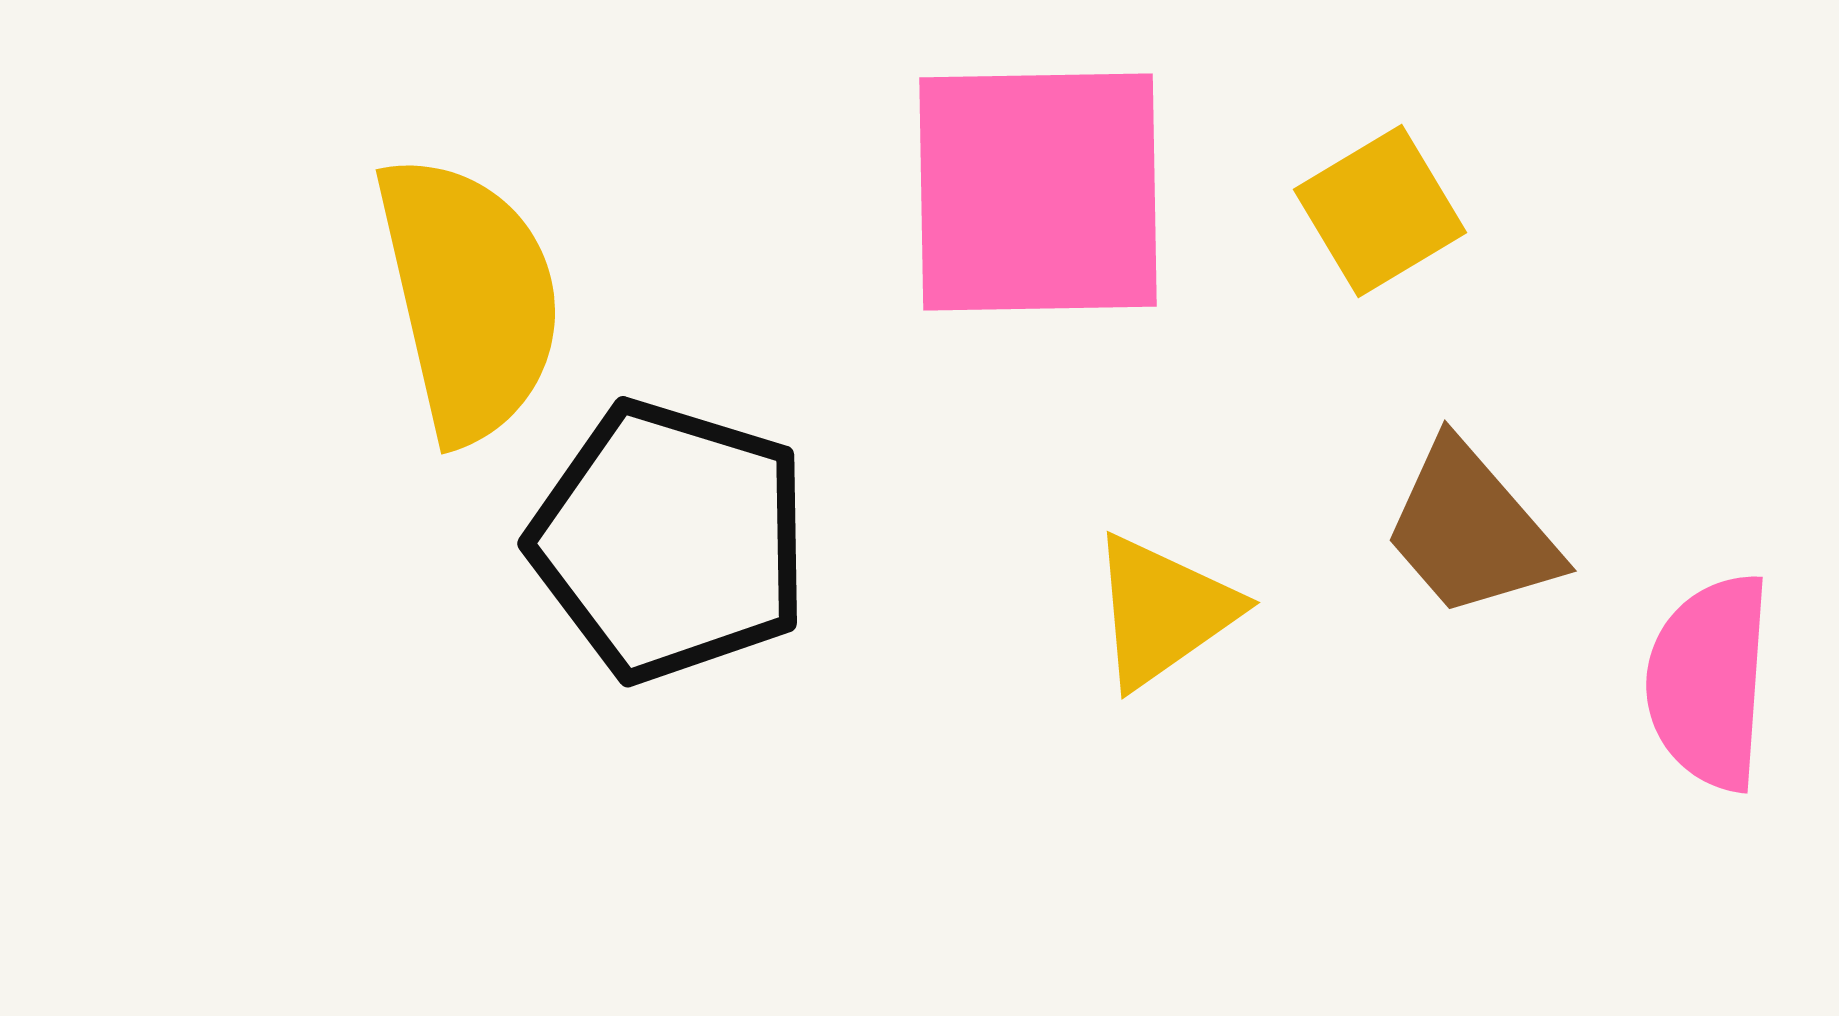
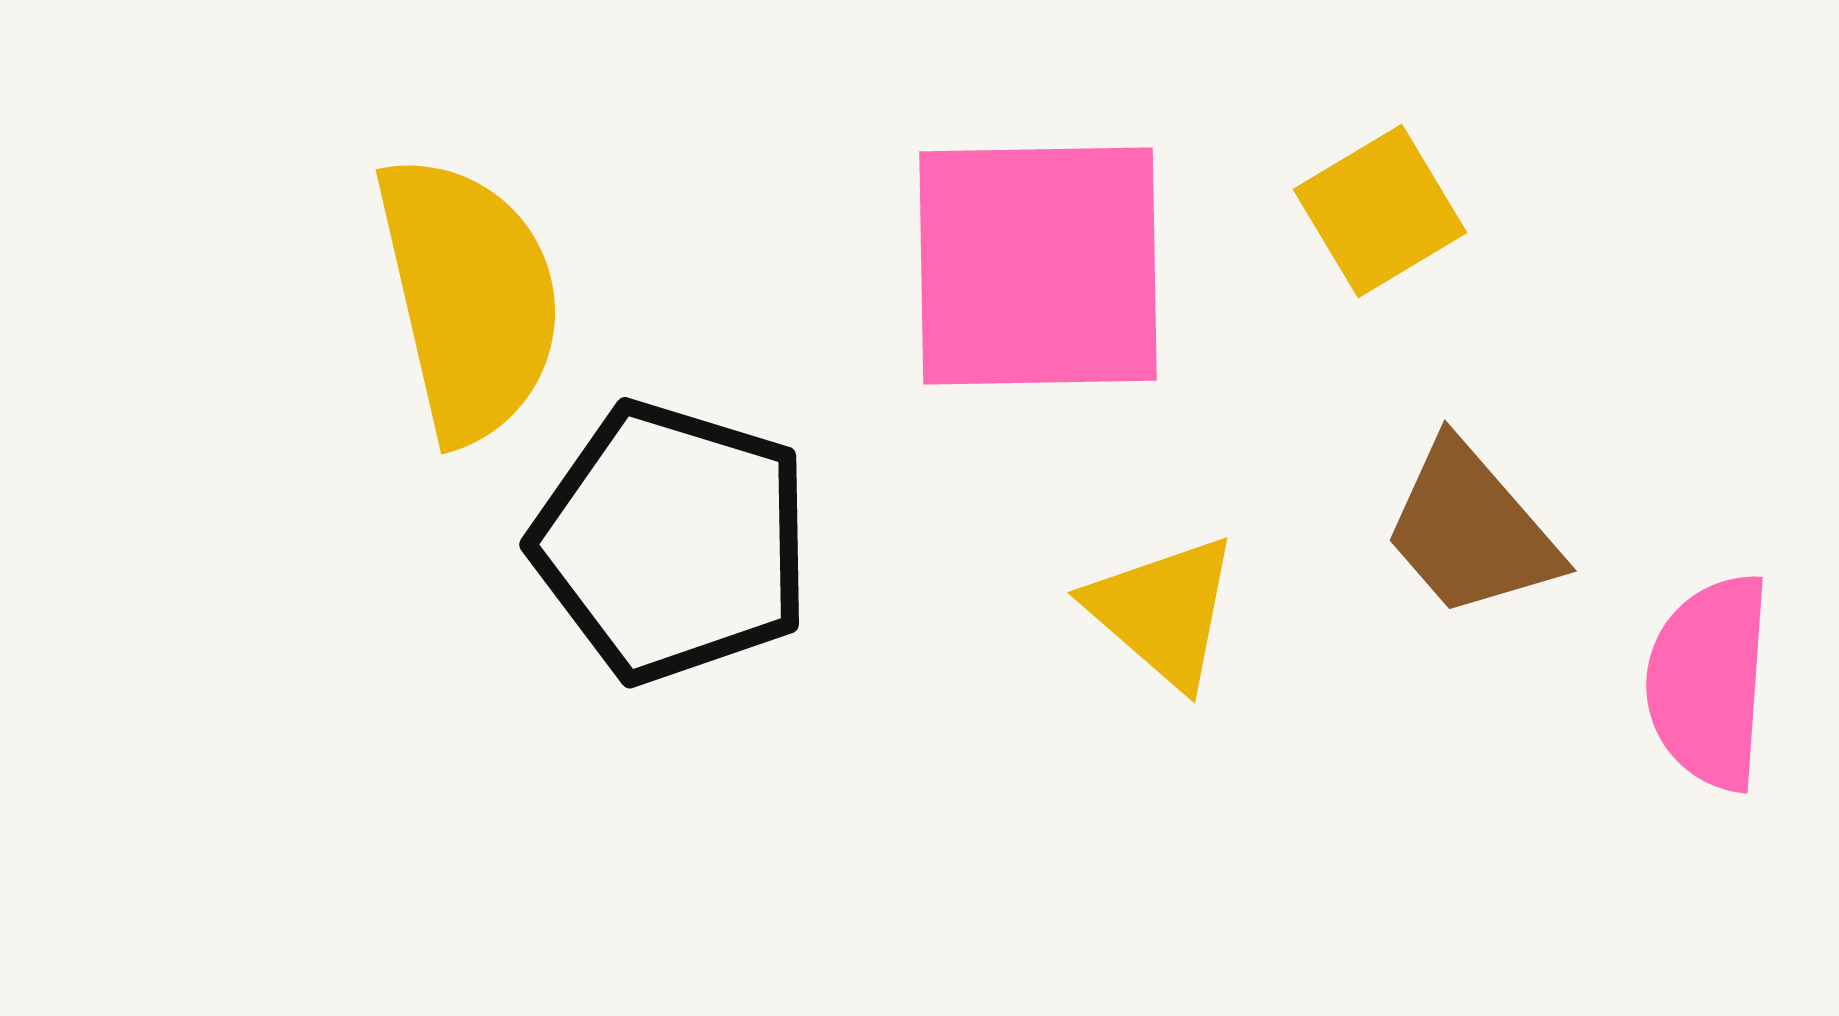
pink square: moved 74 px down
black pentagon: moved 2 px right, 1 px down
yellow triangle: rotated 44 degrees counterclockwise
